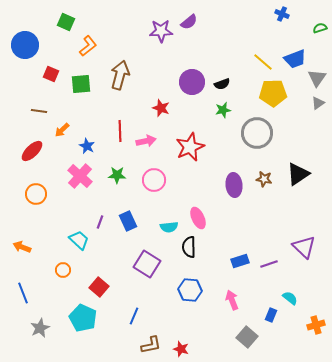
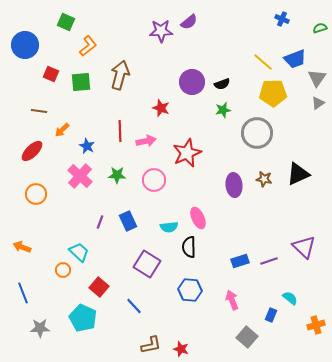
blue cross at (282, 14): moved 5 px down
green square at (81, 84): moved 2 px up
red star at (190, 147): moved 3 px left, 6 px down
black triangle at (298, 174): rotated 10 degrees clockwise
cyan trapezoid at (79, 240): moved 12 px down
purple line at (269, 264): moved 3 px up
blue line at (134, 316): moved 10 px up; rotated 66 degrees counterclockwise
gray star at (40, 328): rotated 24 degrees clockwise
